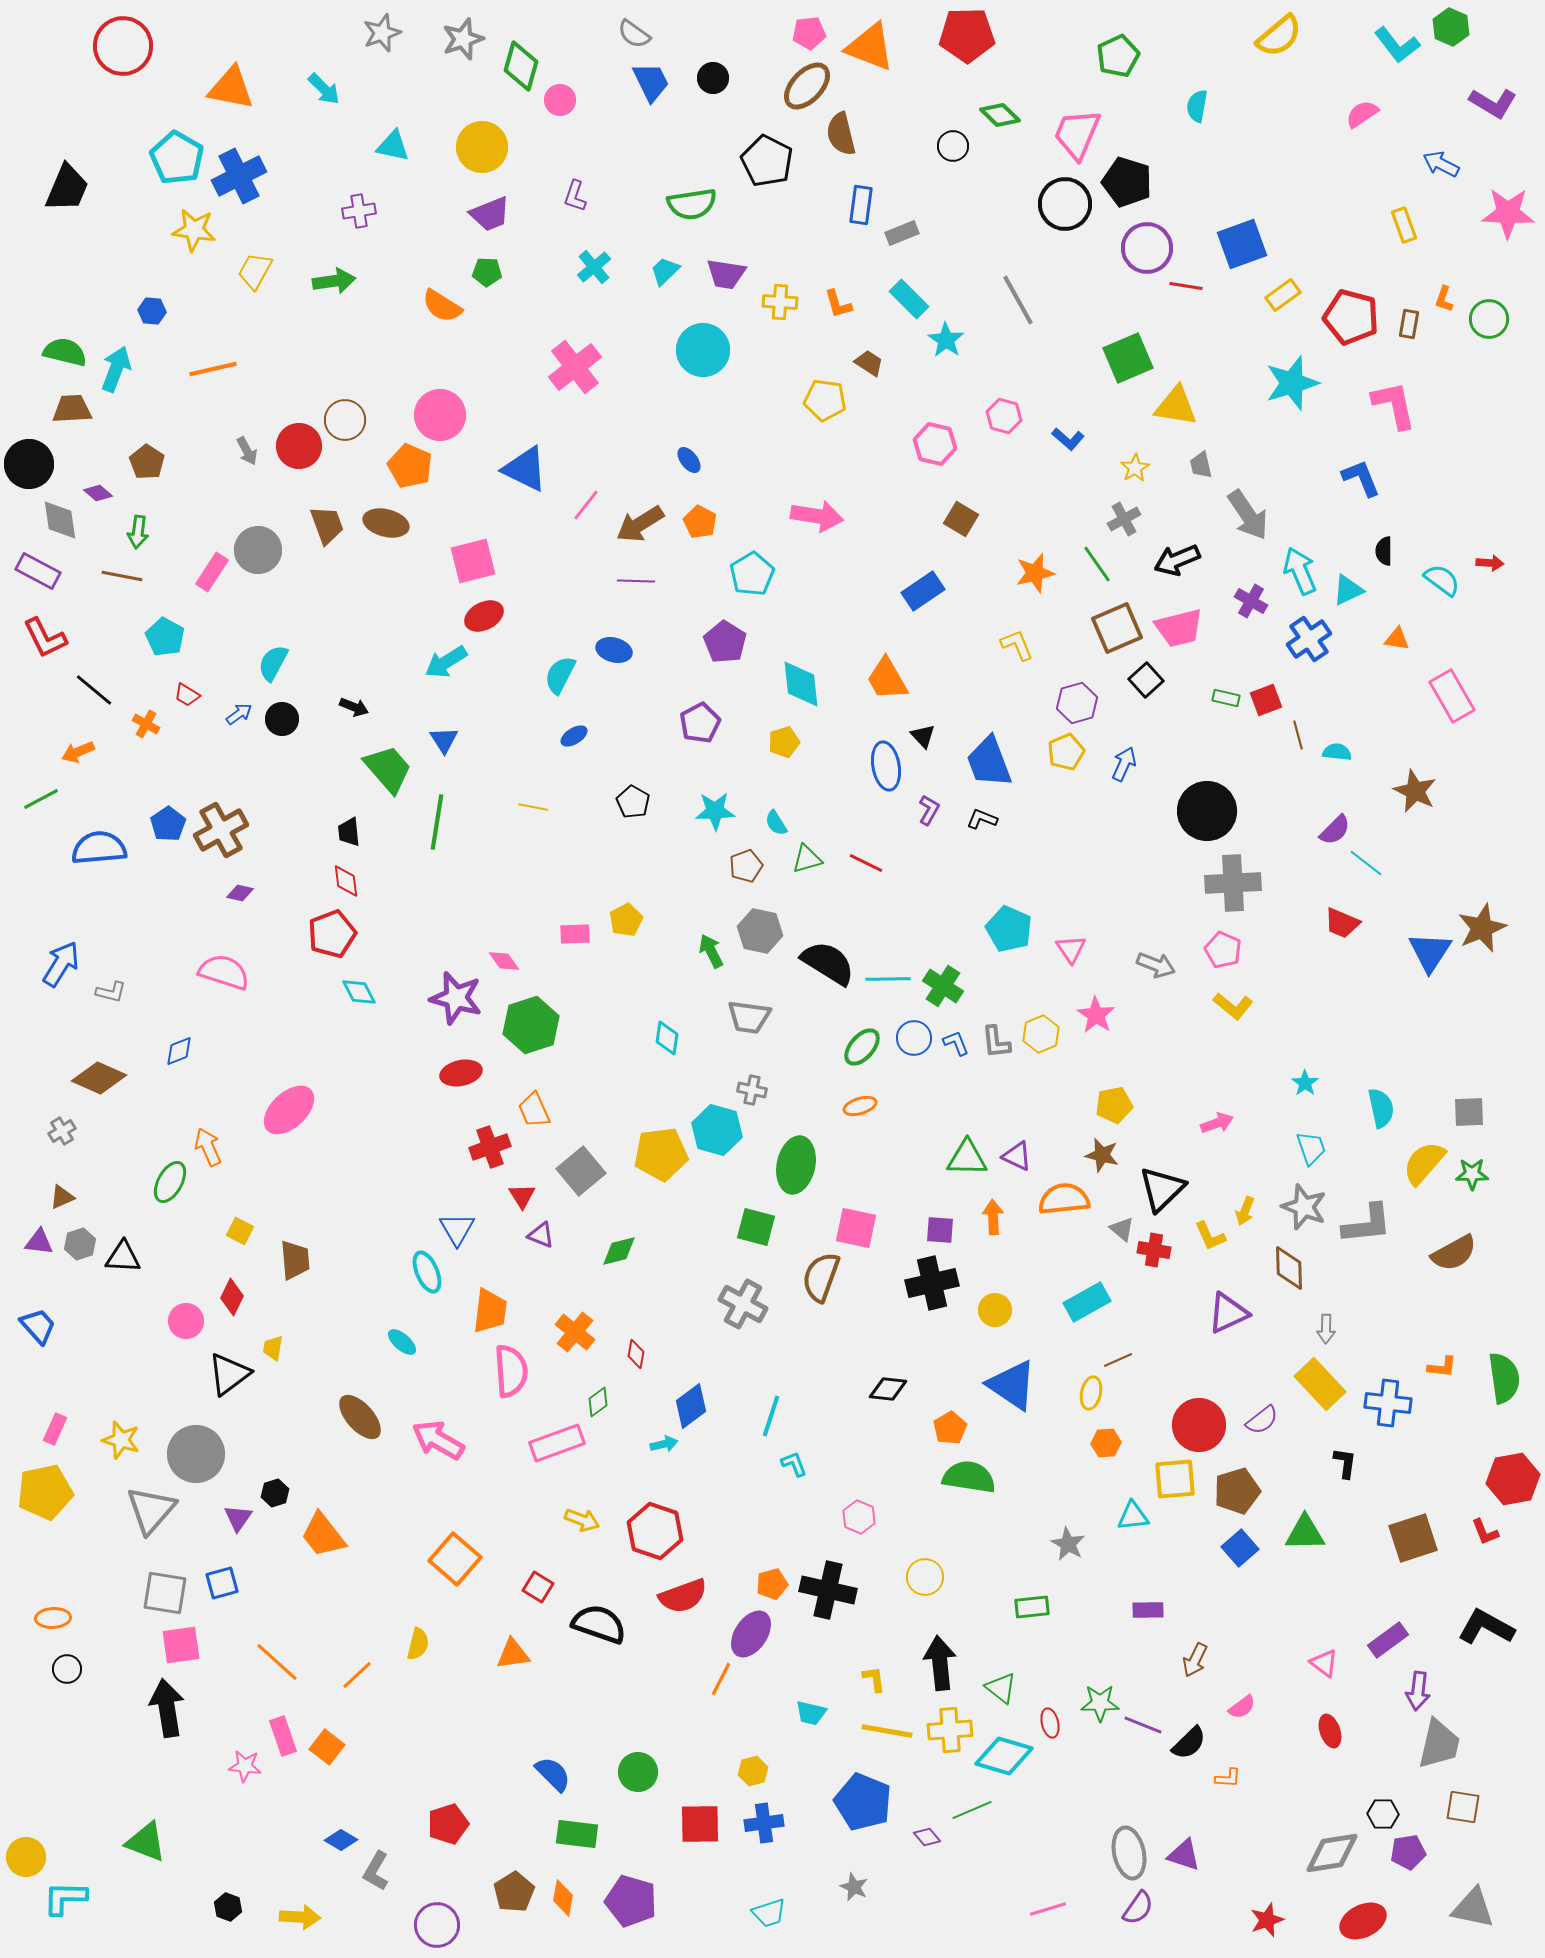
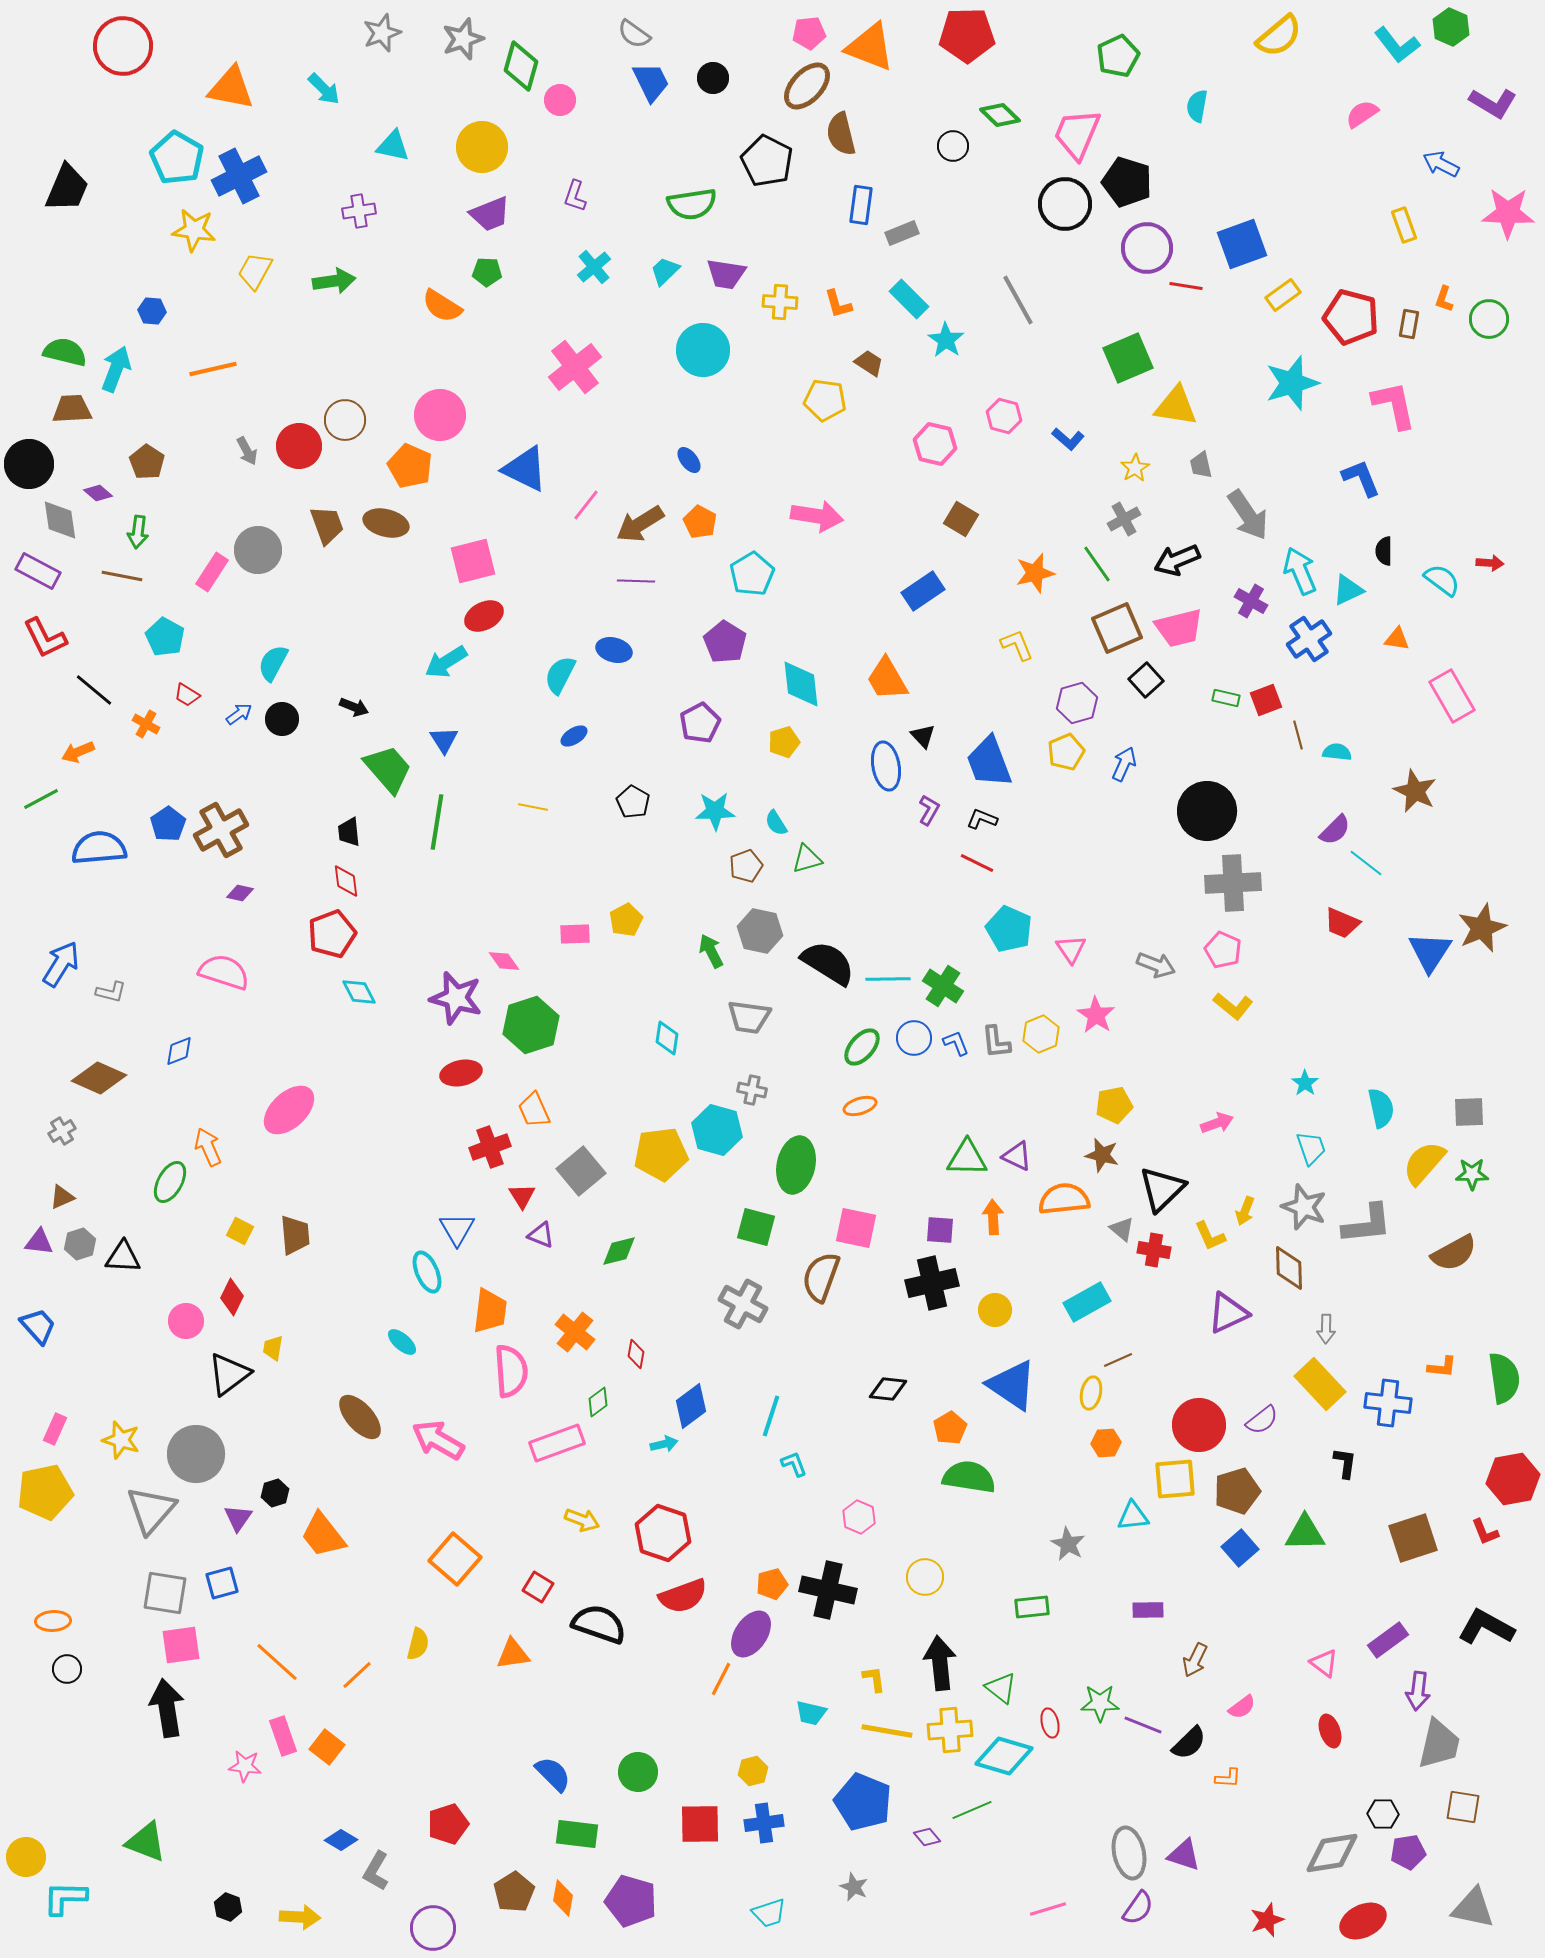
red line at (866, 863): moved 111 px right
brown trapezoid at (295, 1260): moved 25 px up
red hexagon at (655, 1531): moved 8 px right, 2 px down
orange ellipse at (53, 1618): moved 3 px down
purple circle at (437, 1925): moved 4 px left, 3 px down
